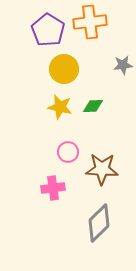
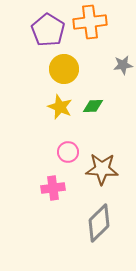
yellow star: rotated 10 degrees clockwise
